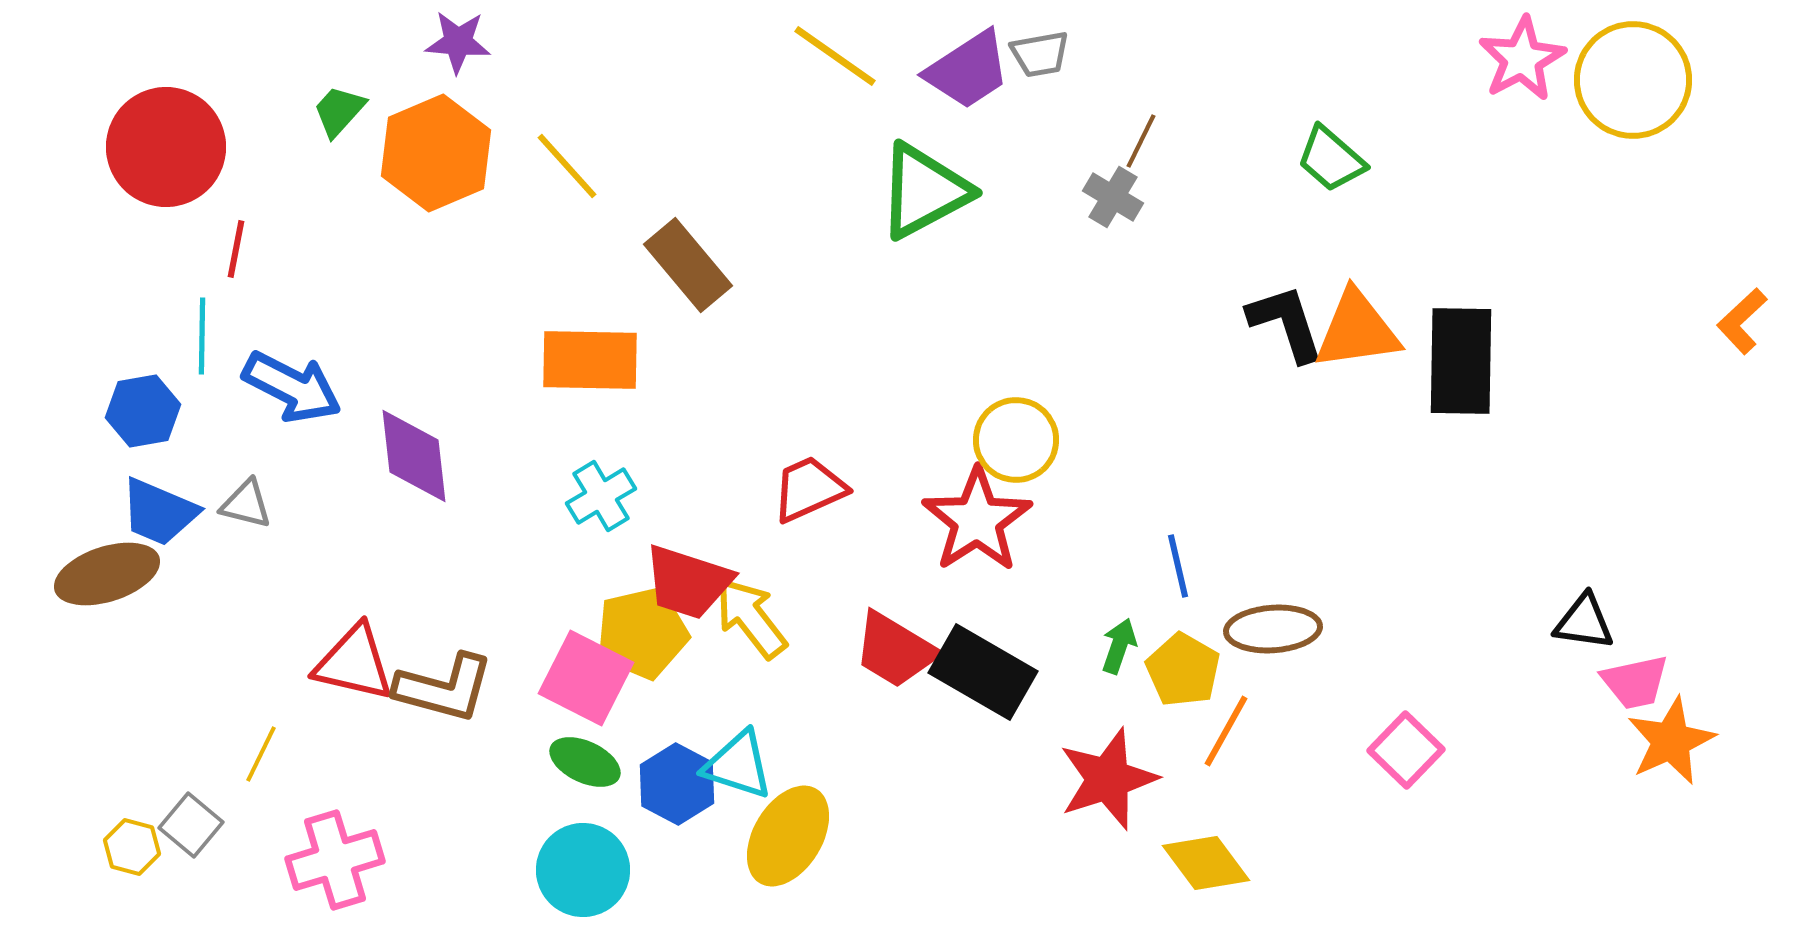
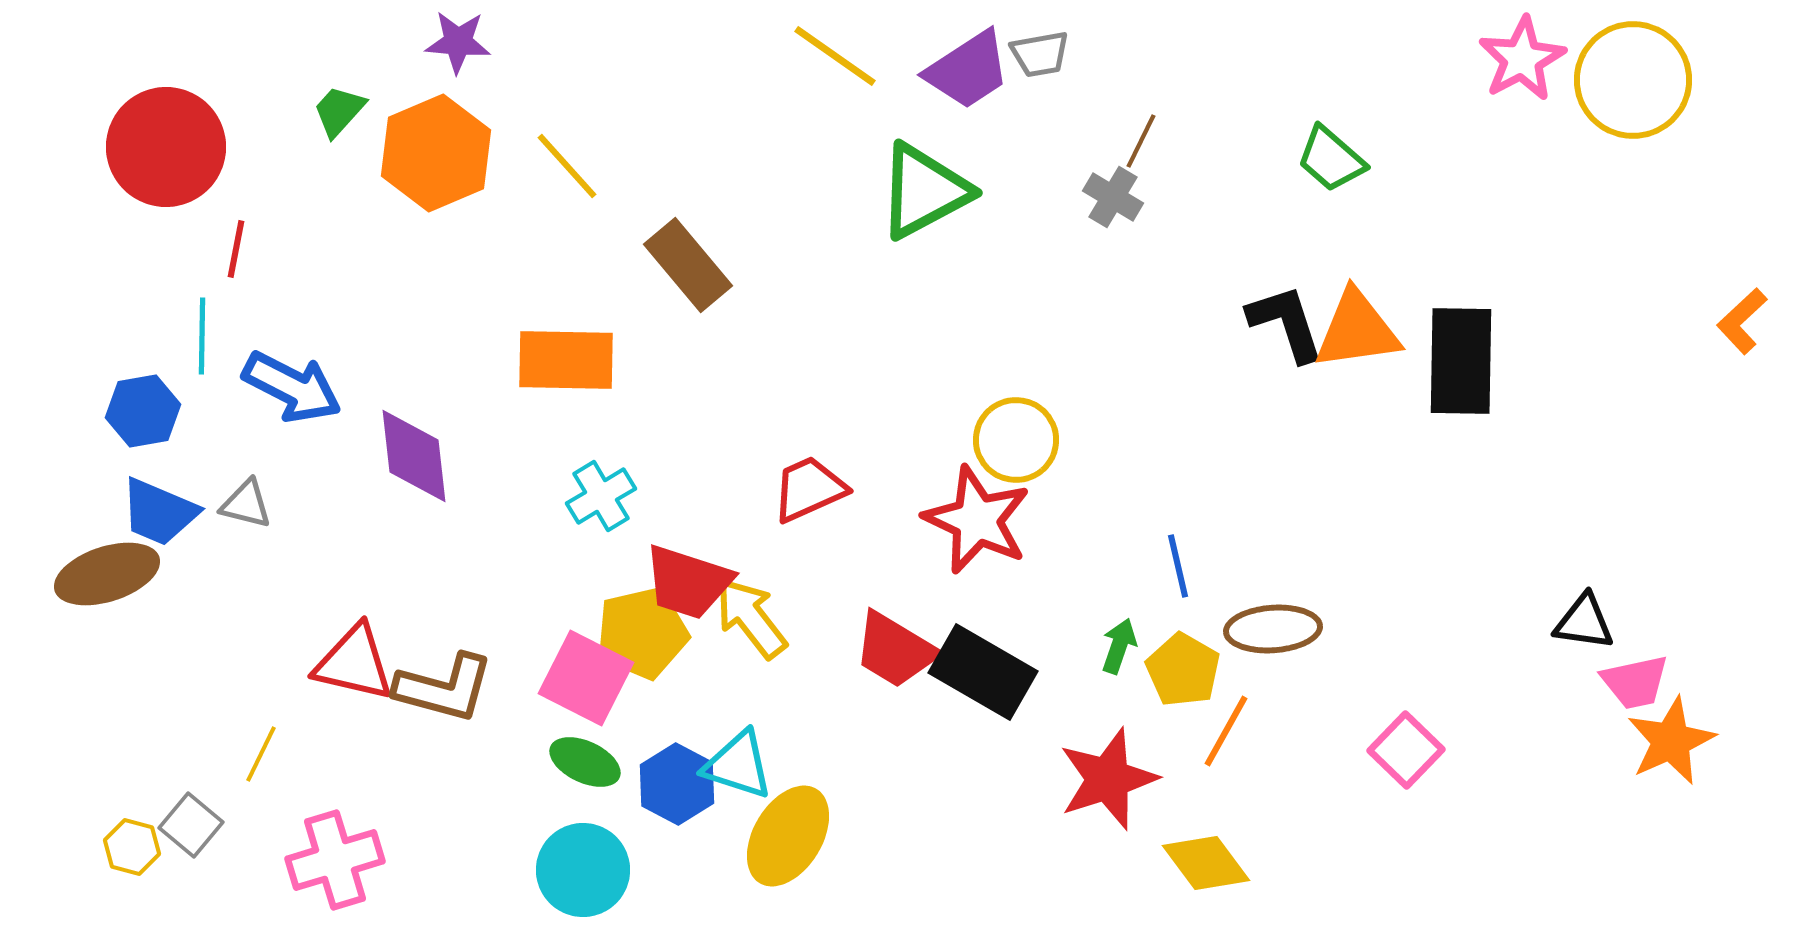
orange rectangle at (590, 360): moved 24 px left
red star at (977, 520): rotated 14 degrees counterclockwise
